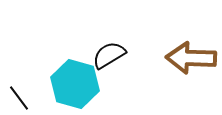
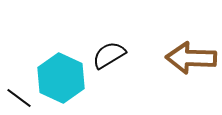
cyan hexagon: moved 14 px left, 6 px up; rotated 9 degrees clockwise
black line: rotated 16 degrees counterclockwise
